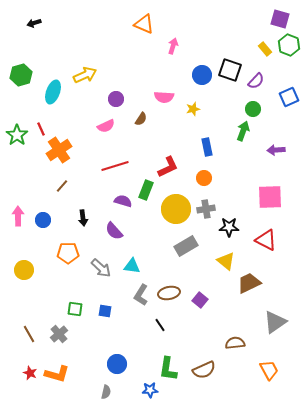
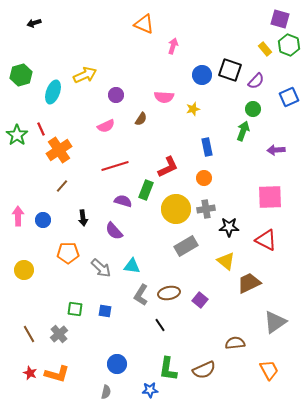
purple circle at (116, 99): moved 4 px up
